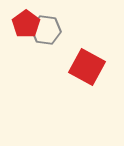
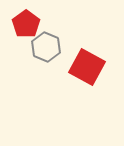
gray hexagon: moved 17 px down; rotated 16 degrees clockwise
